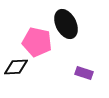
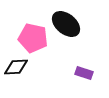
black ellipse: rotated 24 degrees counterclockwise
pink pentagon: moved 4 px left, 4 px up
